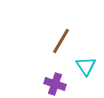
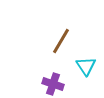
purple cross: moved 2 px left
